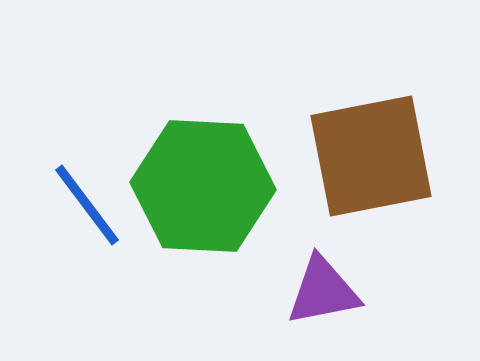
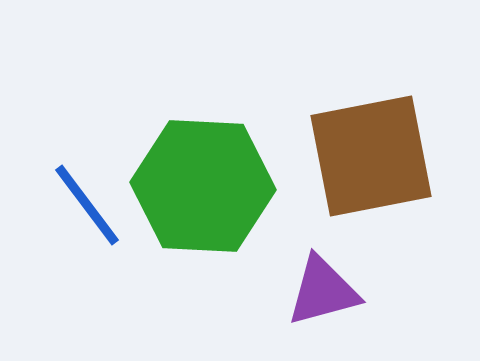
purple triangle: rotated 4 degrees counterclockwise
